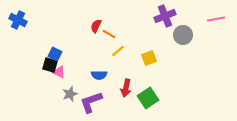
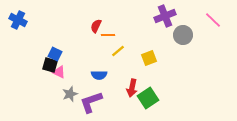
pink line: moved 3 px left, 1 px down; rotated 54 degrees clockwise
orange line: moved 1 px left, 1 px down; rotated 32 degrees counterclockwise
red arrow: moved 6 px right
